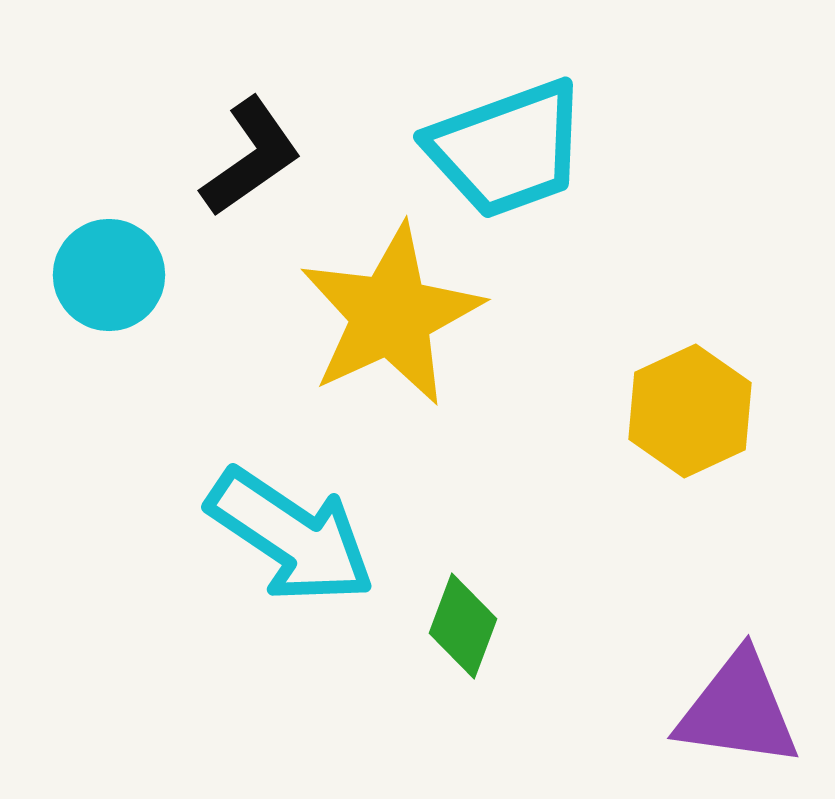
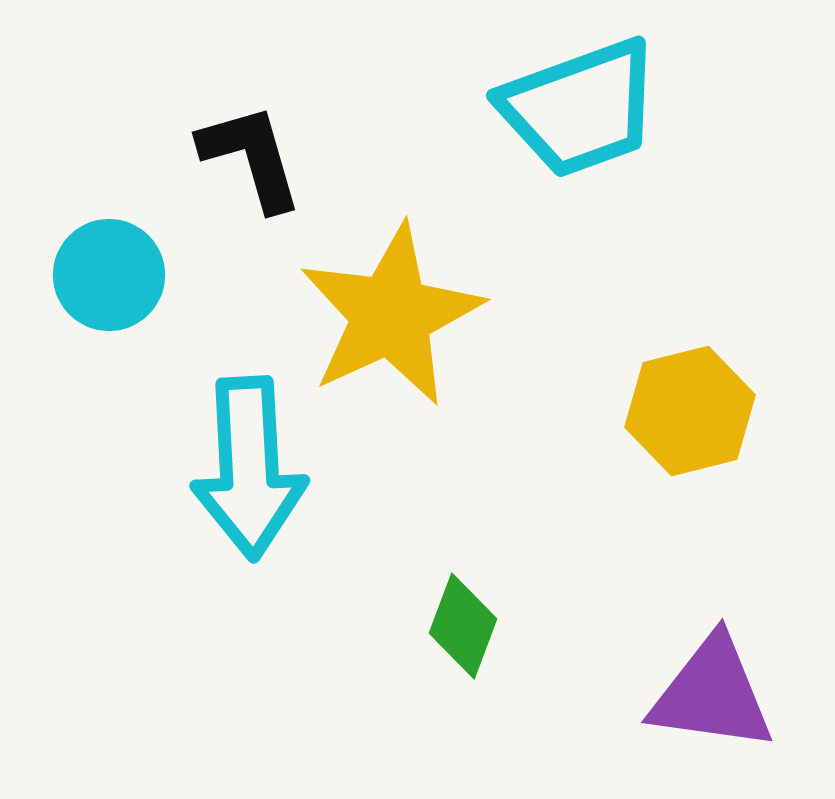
cyan trapezoid: moved 73 px right, 41 px up
black L-shape: rotated 71 degrees counterclockwise
yellow hexagon: rotated 11 degrees clockwise
cyan arrow: moved 42 px left, 68 px up; rotated 53 degrees clockwise
purple triangle: moved 26 px left, 16 px up
